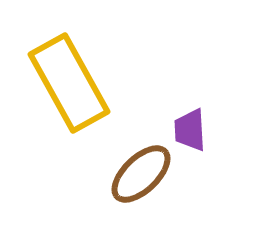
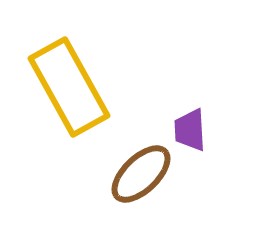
yellow rectangle: moved 4 px down
